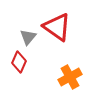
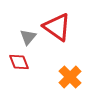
red diamond: rotated 45 degrees counterclockwise
orange cross: rotated 15 degrees counterclockwise
